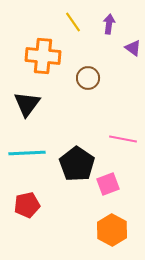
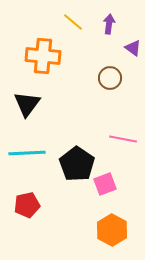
yellow line: rotated 15 degrees counterclockwise
brown circle: moved 22 px right
pink square: moved 3 px left
